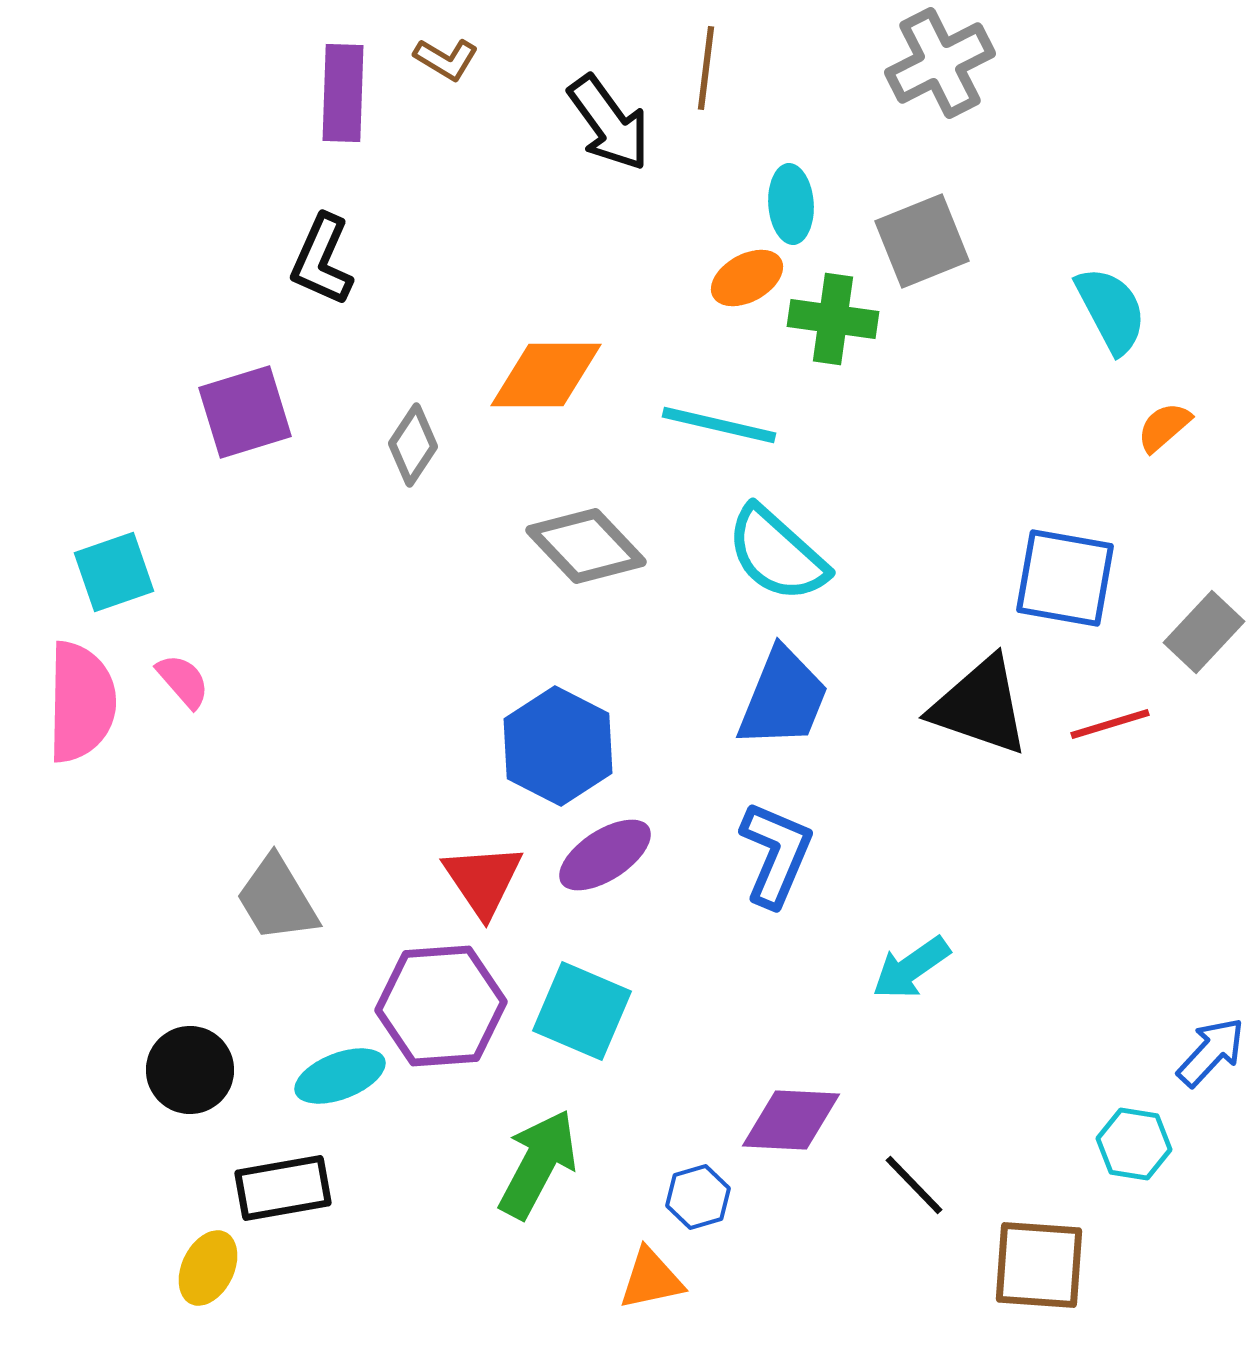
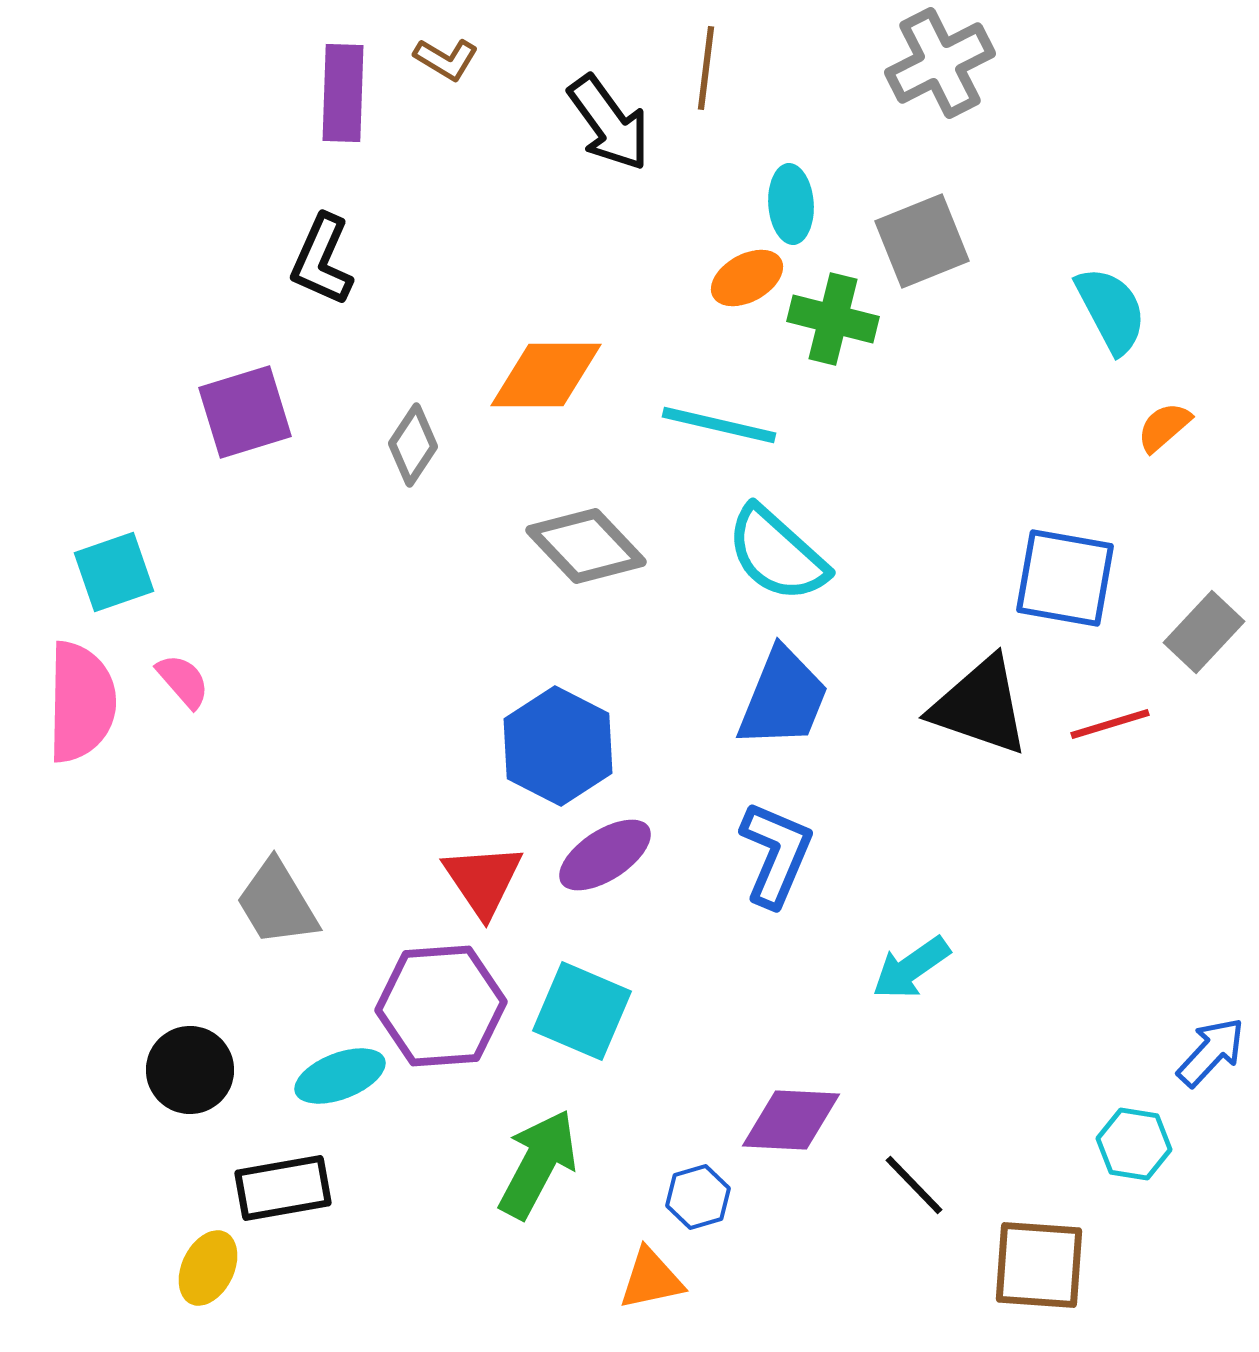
green cross at (833, 319): rotated 6 degrees clockwise
gray trapezoid at (277, 899): moved 4 px down
